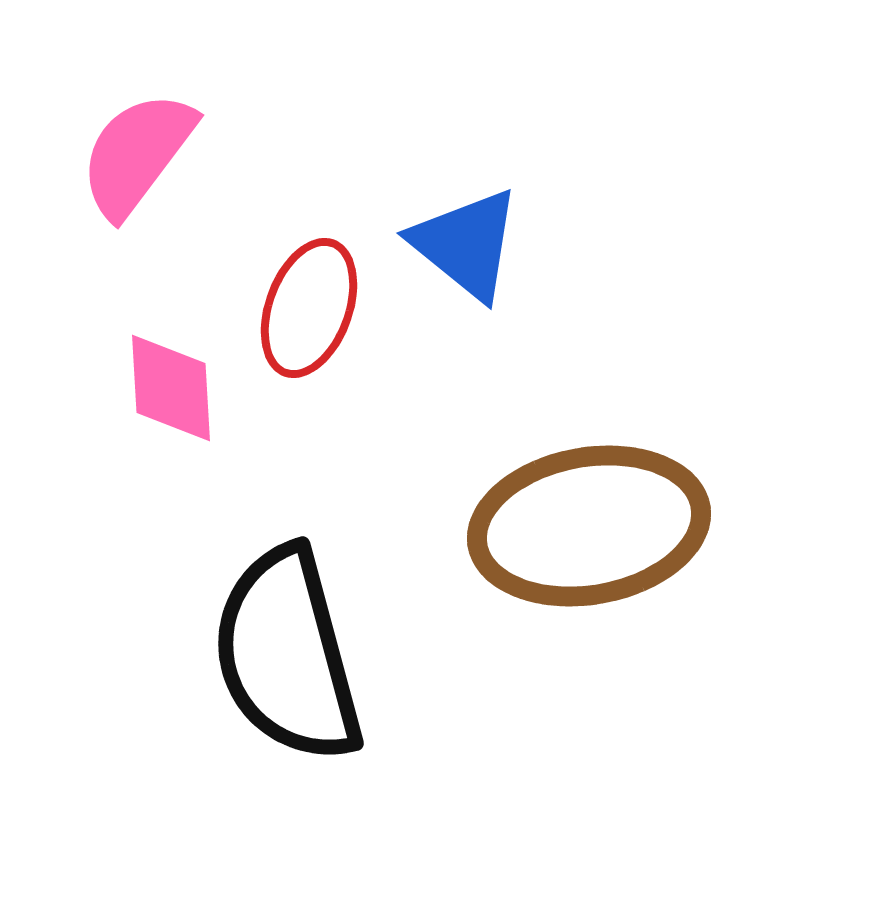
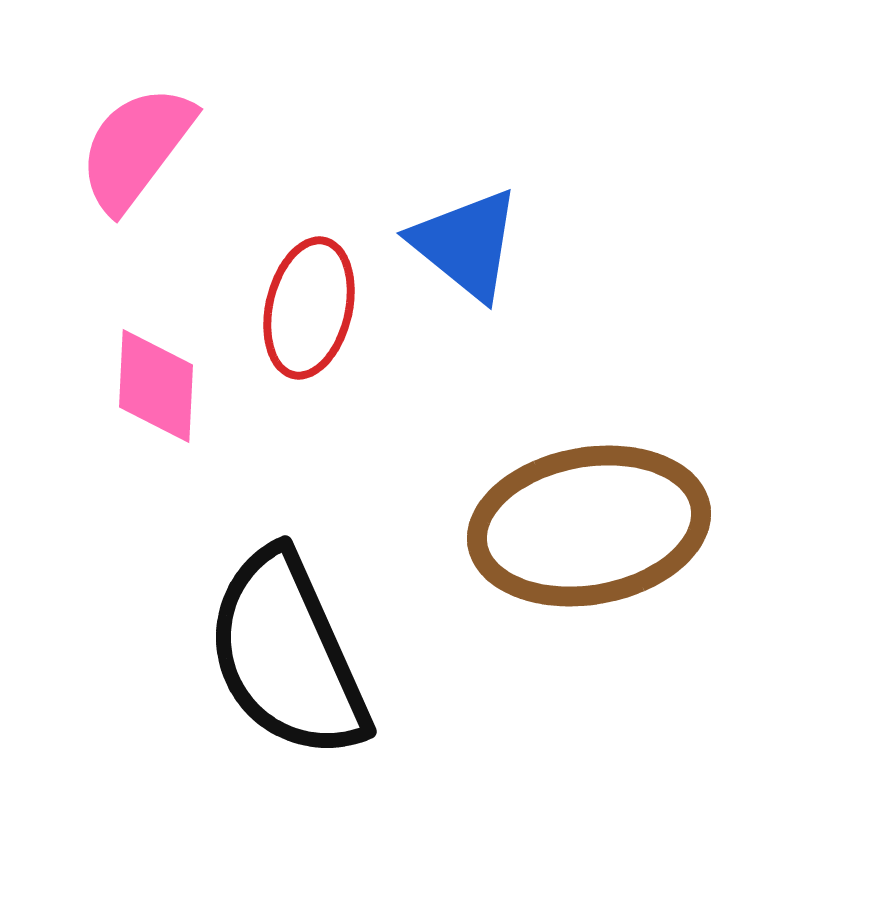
pink semicircle: moved 1 px left, 6 px up
red ellipse: rotated 7 degrees counterclockwise
pink diamond: moved 15 px left, 2 px up; rotated 6 degrees clockwise
black semicircle: rotated 9 degrees counterclockwise
